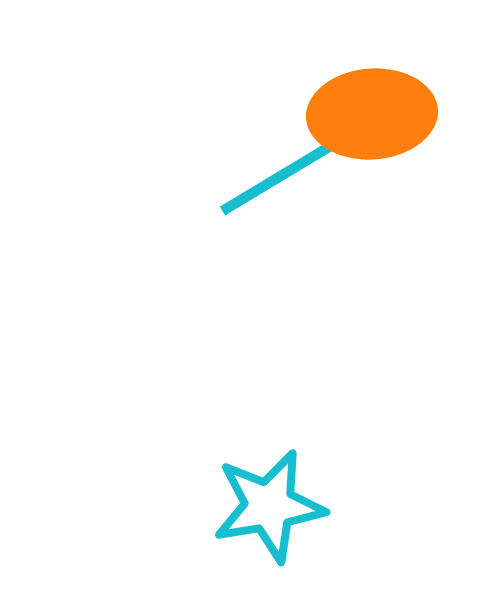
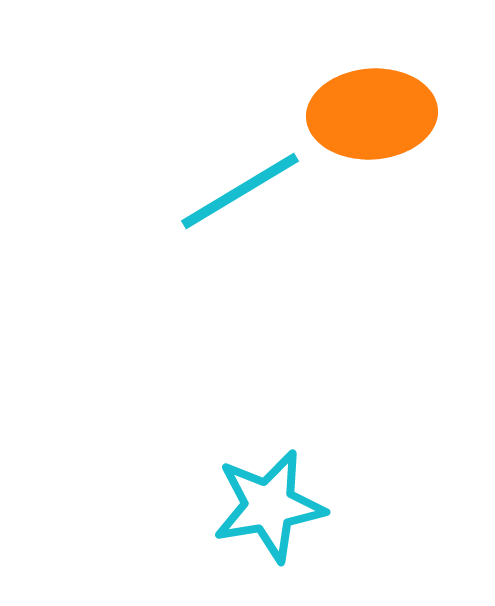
cyan line: moved 39 px left, 14 px down
